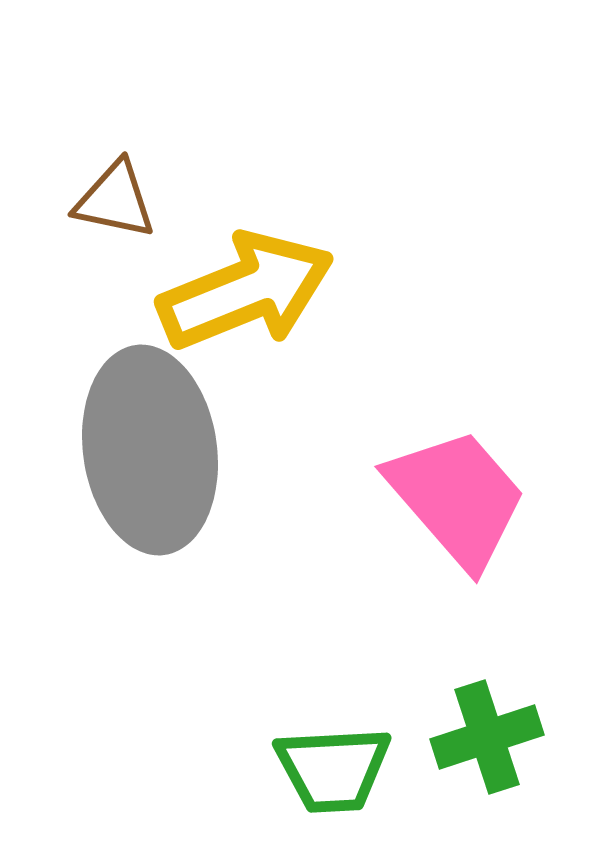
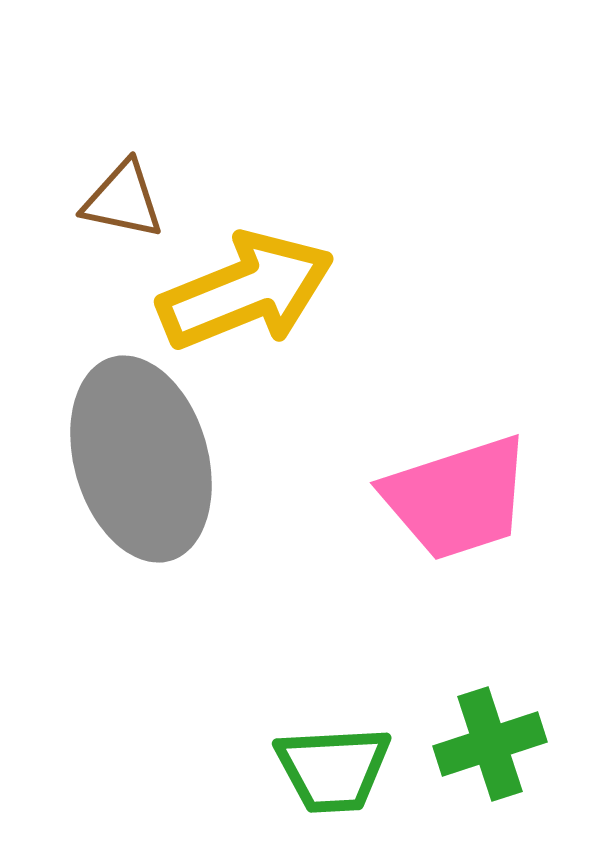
brown triangle: moved 8 px right
gray ellipse: moved 9 px left, 9 px down; rotated 8 degrees counterclockwise
pink trapezoid: rotated 113 degrees clockwise
green cross: moved 3 px right, 7 px down
